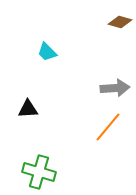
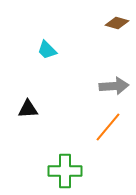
brown diamond: moved 3 px left, 1 px down
cyan trapezoid: moved 2 px up
gray arrow: moved 1 px left, 2 px up
green cross: moved 26 px right, 1 px up; rotated 16 degrees counterclockwise
